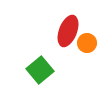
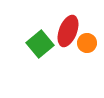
green square: moved 26 px up
